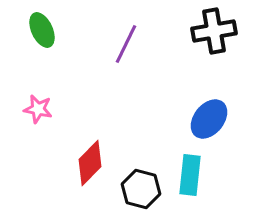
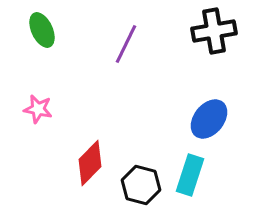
cyan rectangle: rotated 12 degrees clockwise
black hexagon: moved 4 px up
